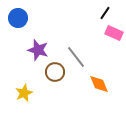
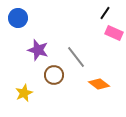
brown circle: moved 1 px left, 3 px down
orange diamond: rotated 30 degrees counterclockwise
